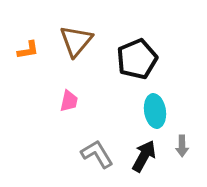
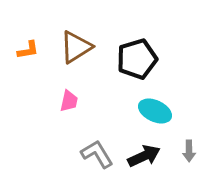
brown triangle: moved 6 px down; rotated 18 degrees clockwise
black pentagon: rotated 6 degrees clockwise
cyan ellipse: rotated 56 degrees counterclockwise
gray arrow: moved 7 px right, 5 px down
black arrow: rotated 36 degrees clockwise
